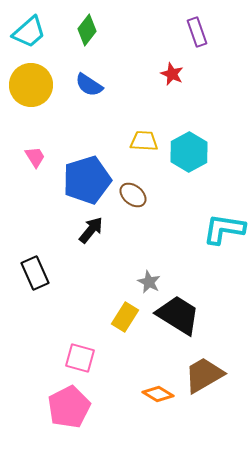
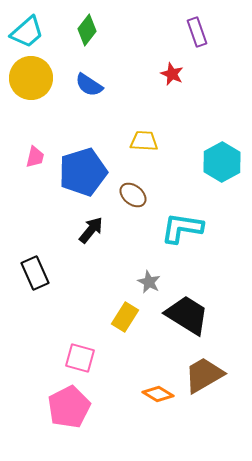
cyan trapezoid: moved 2 px left
yellow circle: moved 7 px up
cyan hexagon: moved 33 px right, 10 px down
pink trapezoid: rotated 45 degrees clockwise
blue pentagon: moved 4 px left, 8 px up
cyan L-shape: moved 42 px left, 1 px up
black trapezoid: moved 9 px right
